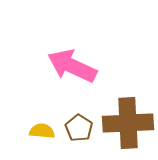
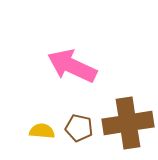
brown cross: rotated 6 degrees counterclockwise
brown pentagon: rotated 20 degrees counterclockwise
